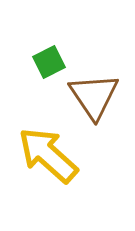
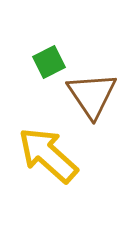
brown triangle: moved 2 px left, 1 px up
